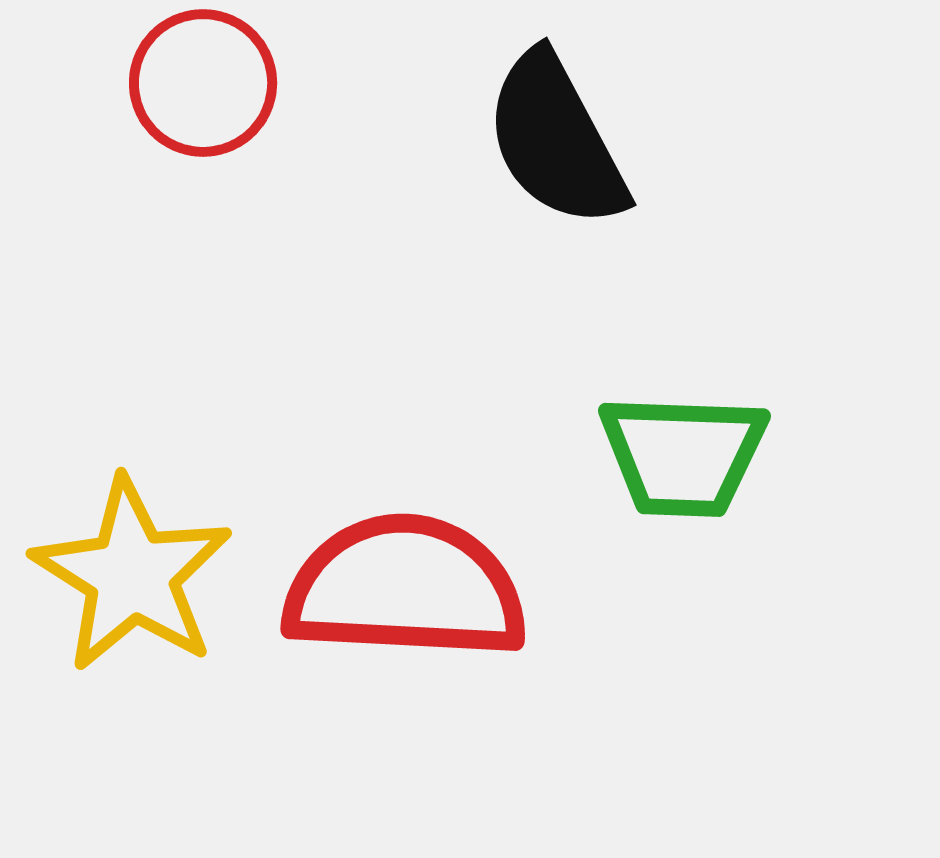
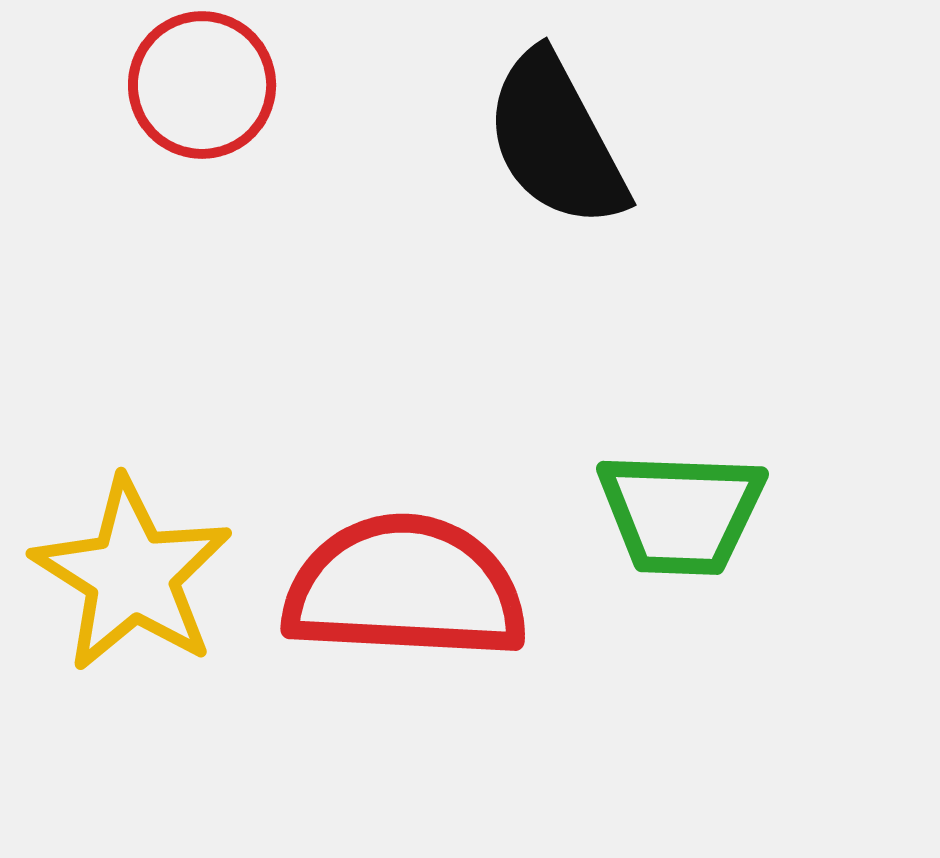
red circle: moved 1 px left, 2 px down
green trapezoid: moved 2 px left, 58 px down
